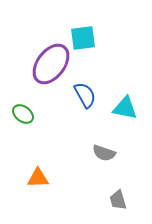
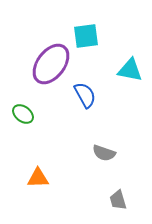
cyan square: moved 3 px right, 2 px up
cyan triangle: moved 5 px right, 38 px up
